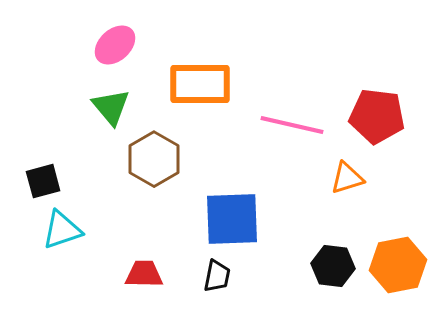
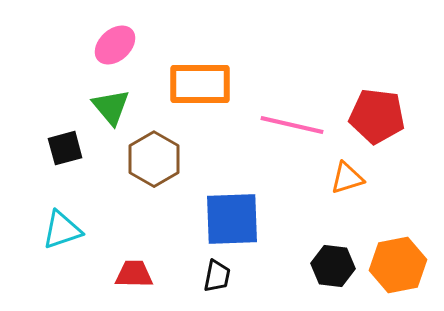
black square: moved 22 px right, 33 px up
red trapezoid: moved 10 px left
